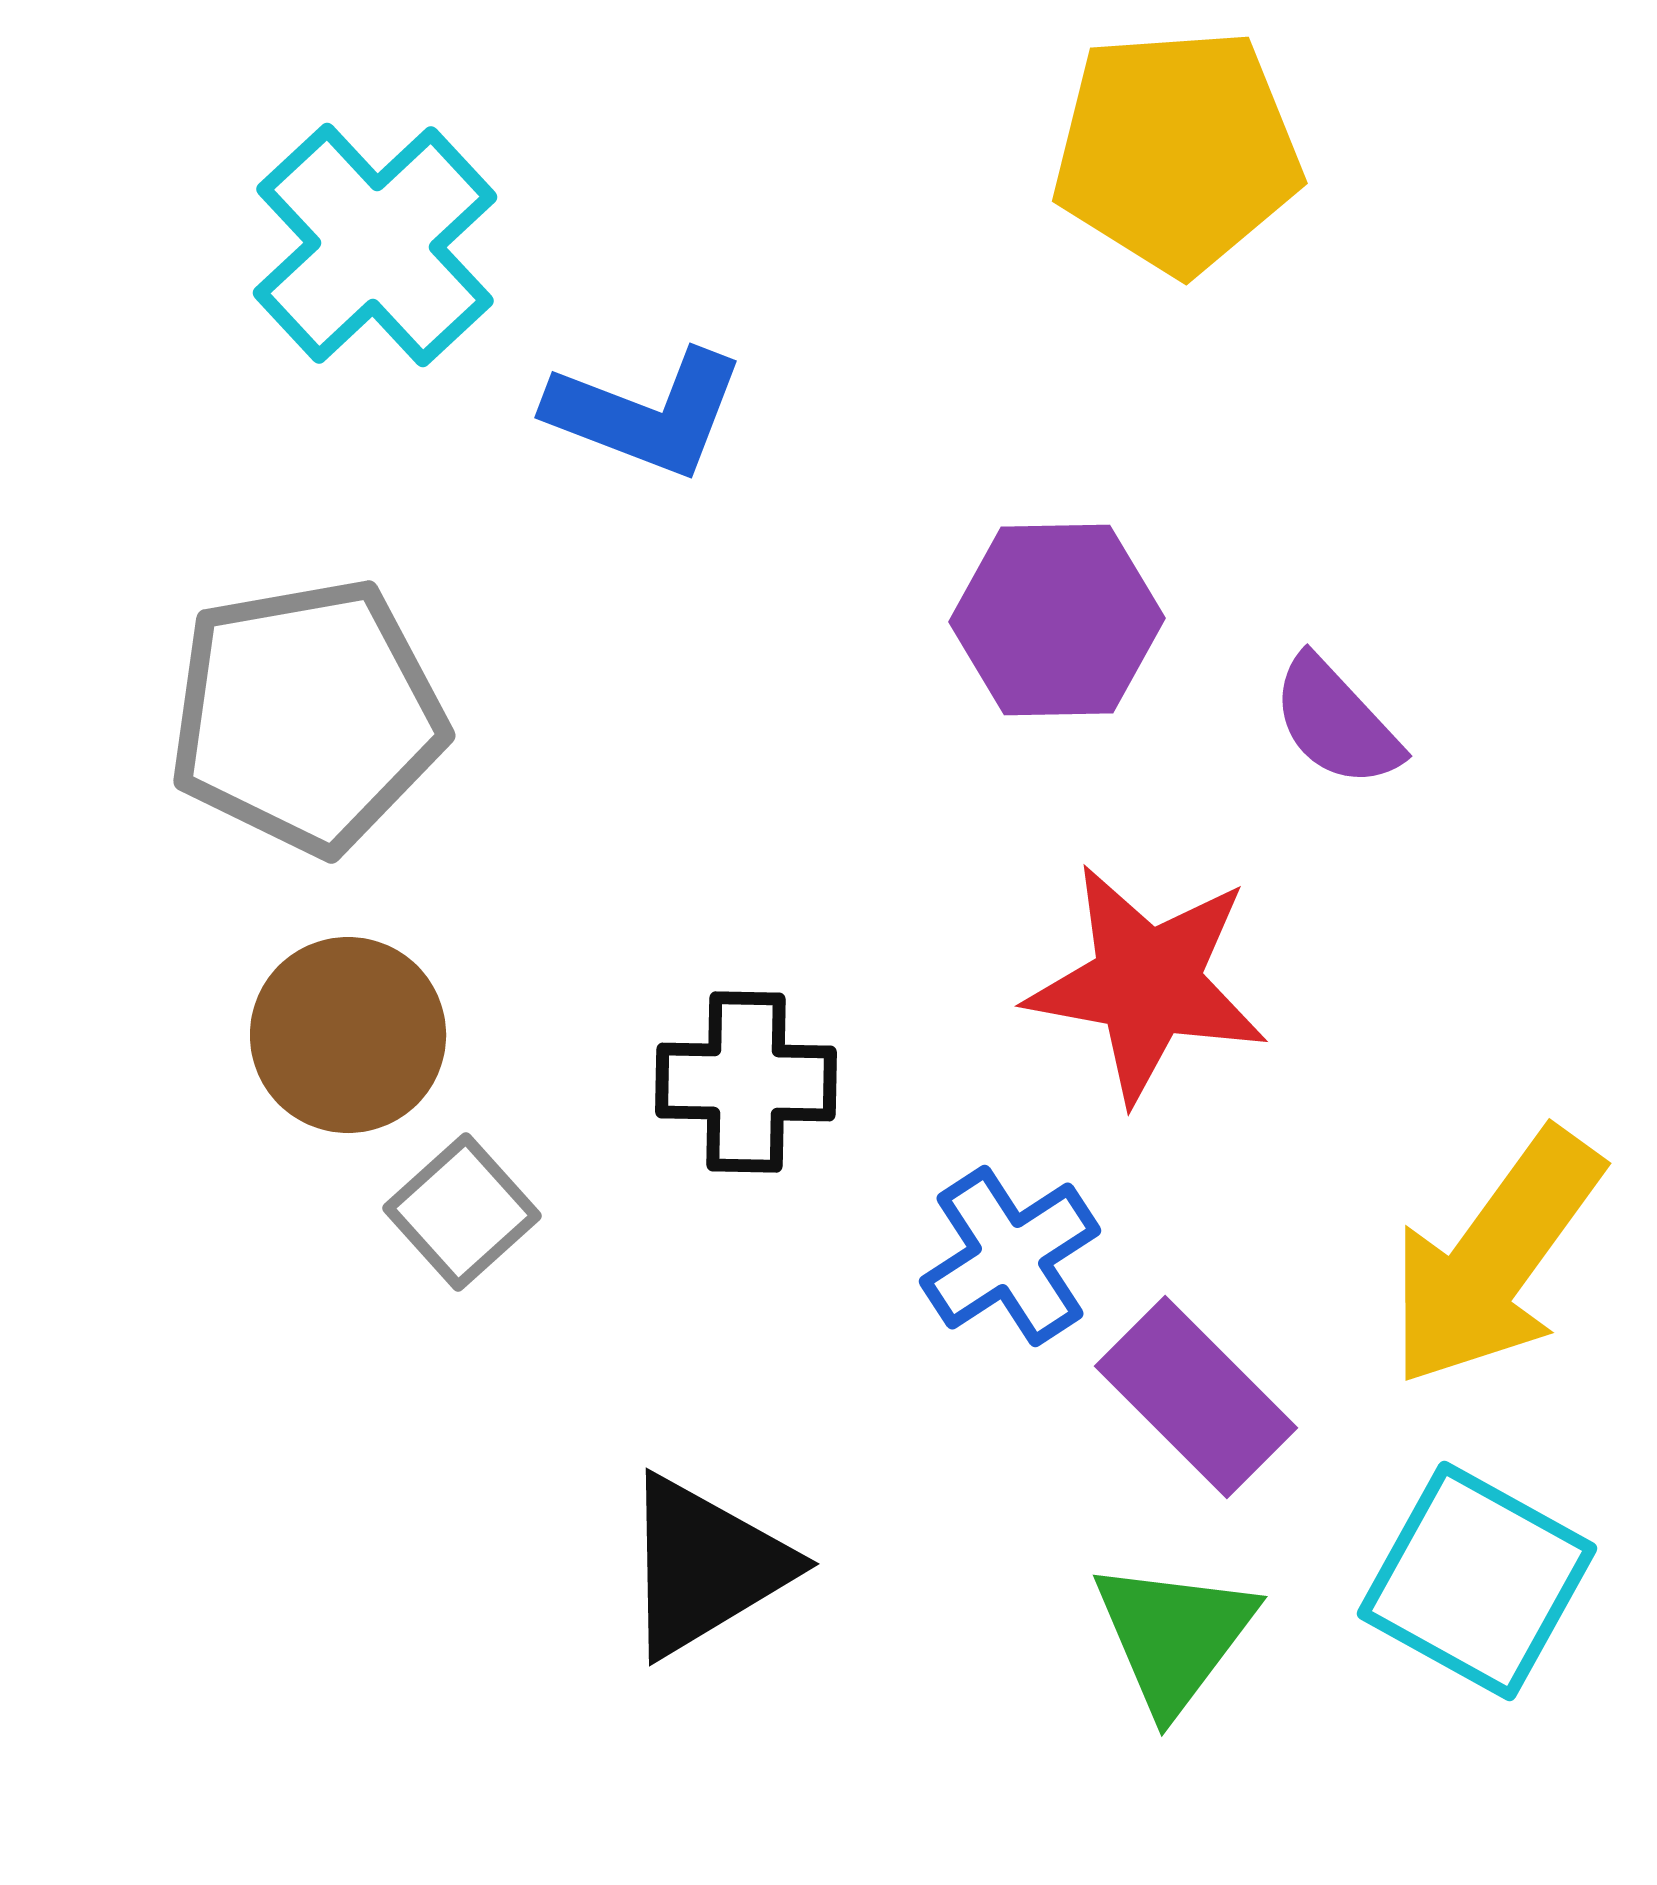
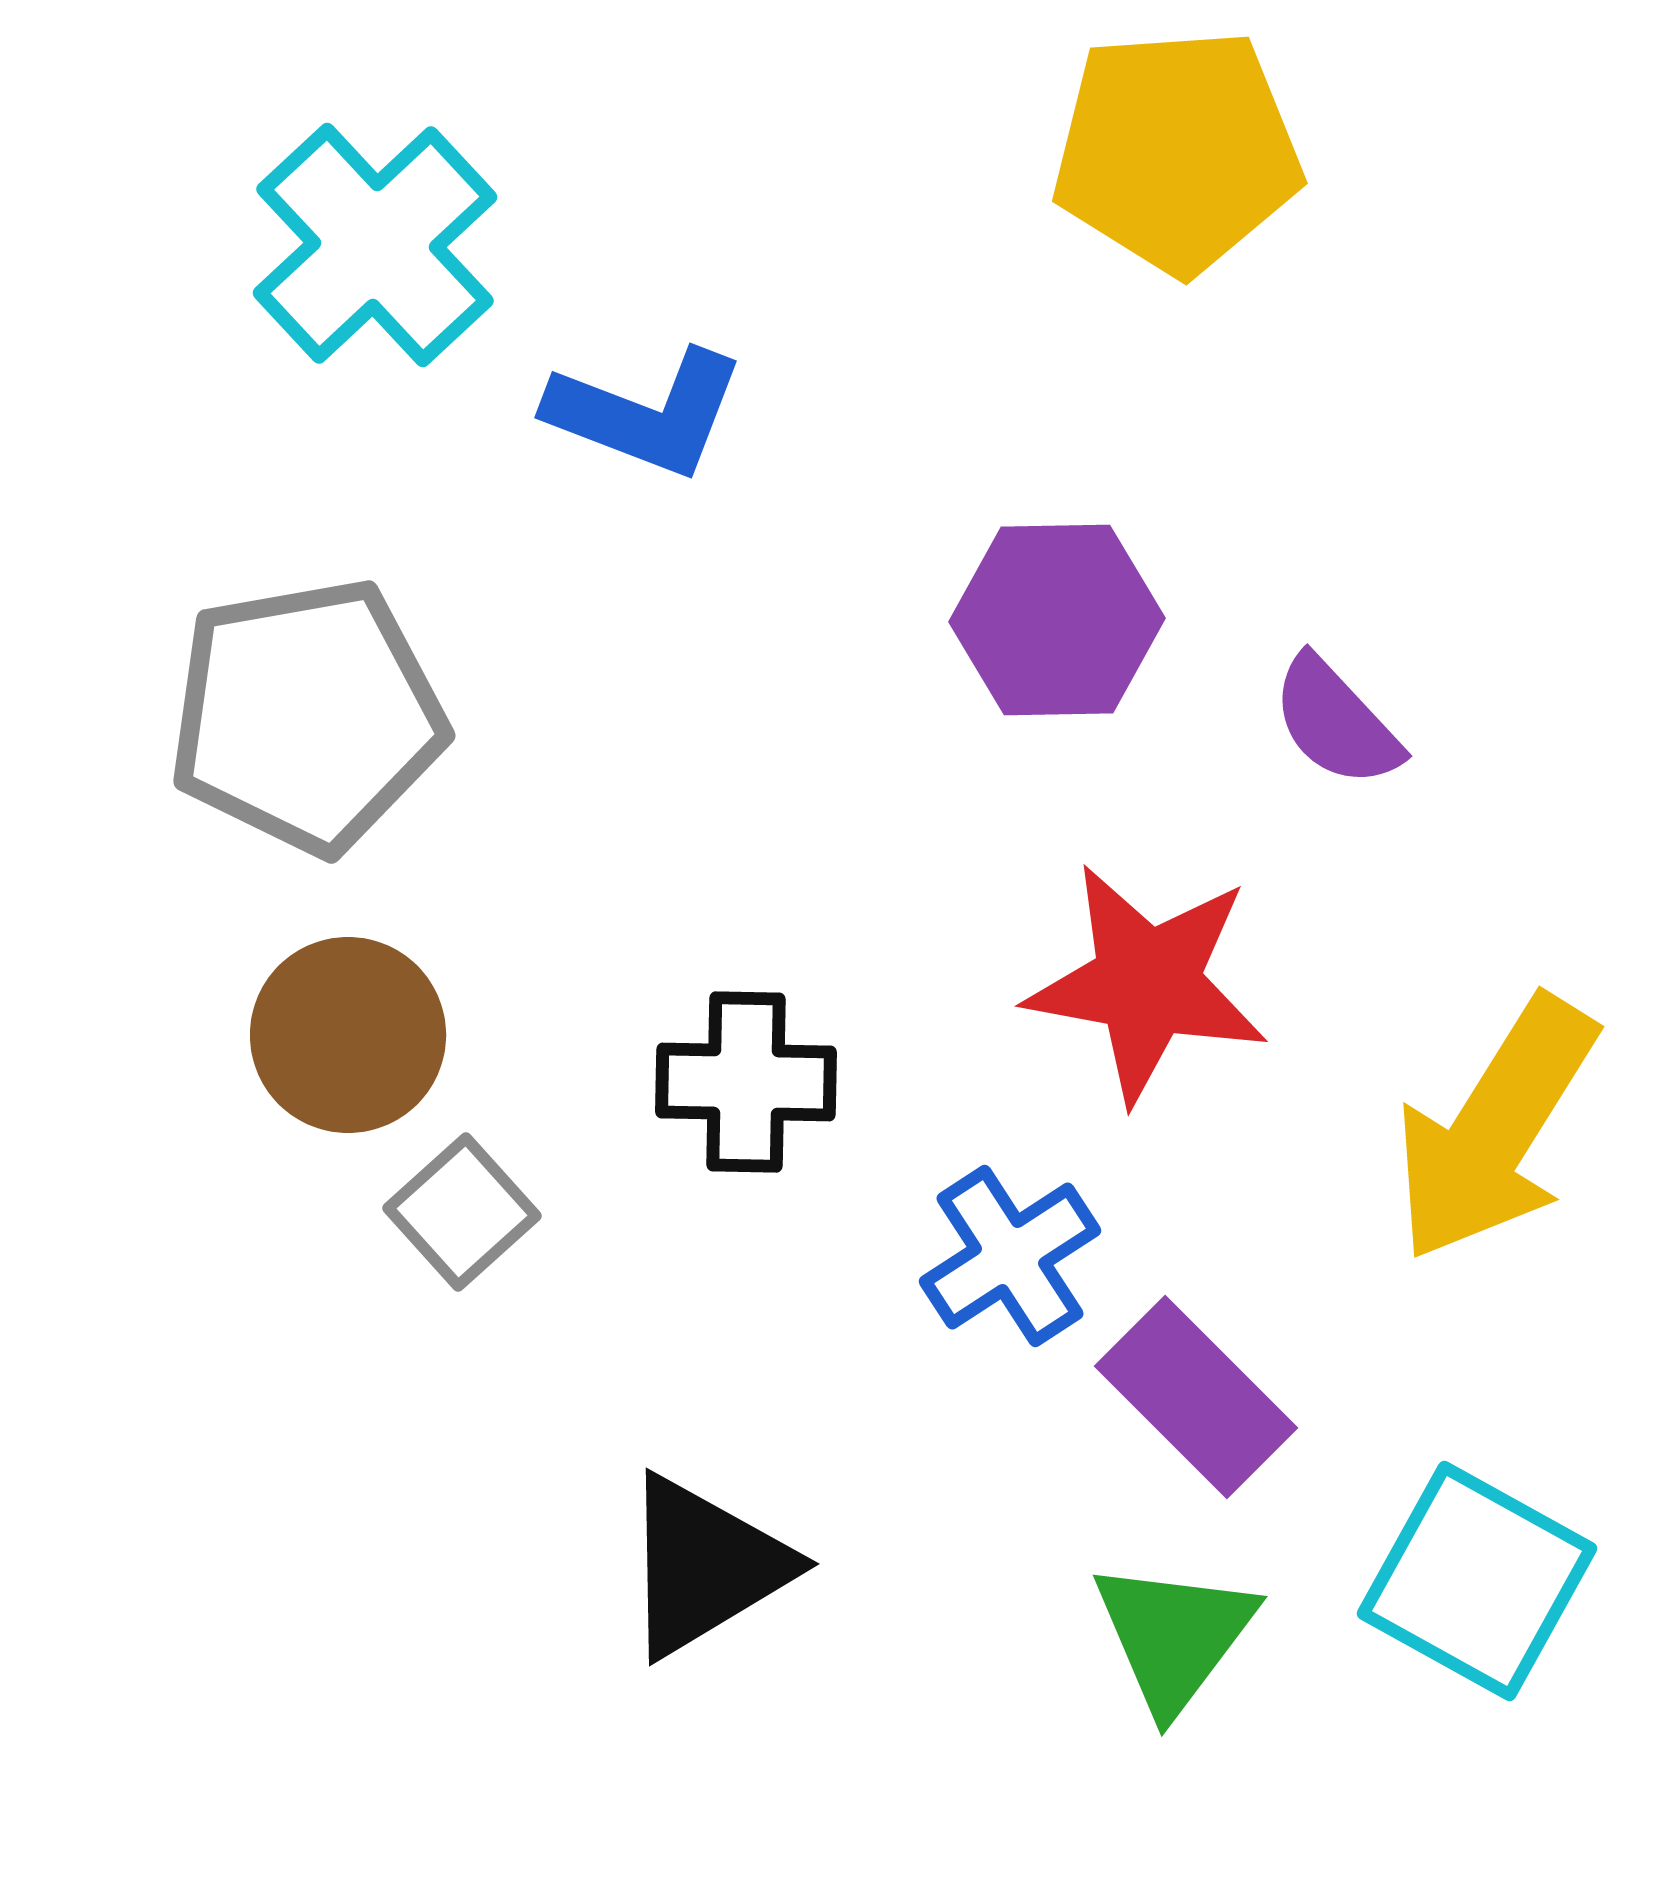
yellow arrow: moved 129 px up; rotated 4 degrees counterclockwise
